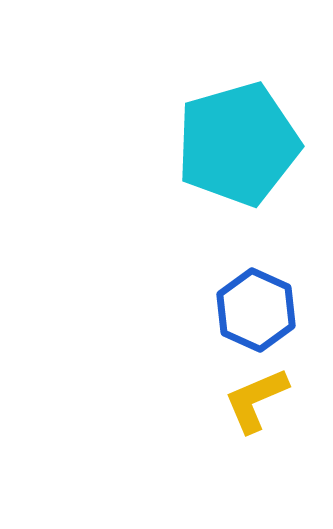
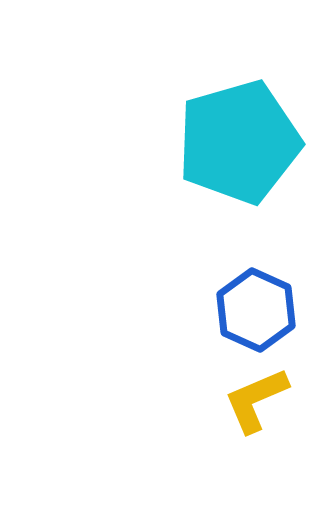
cyan pentagon: moved 1 px right, 2 px up
